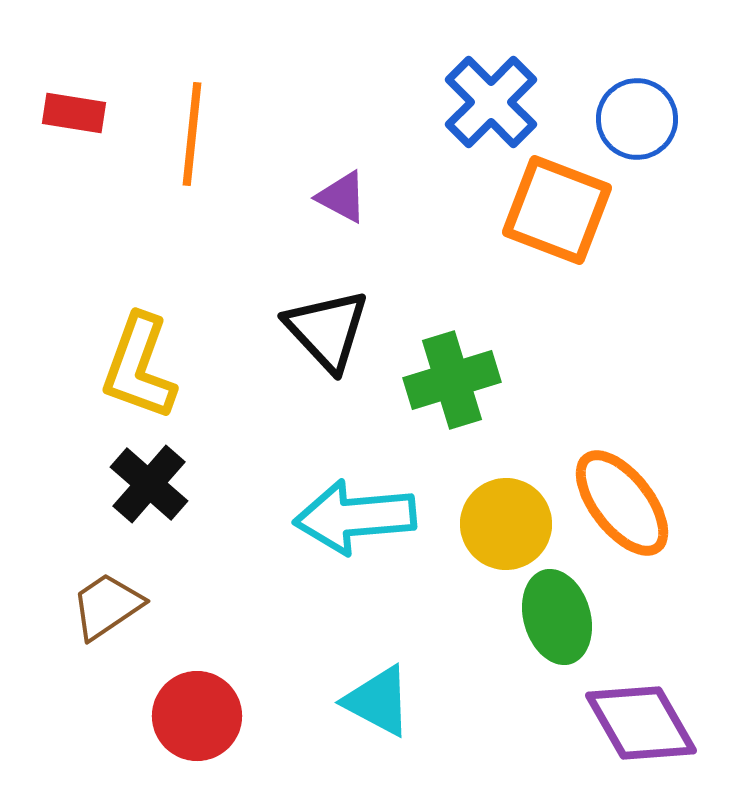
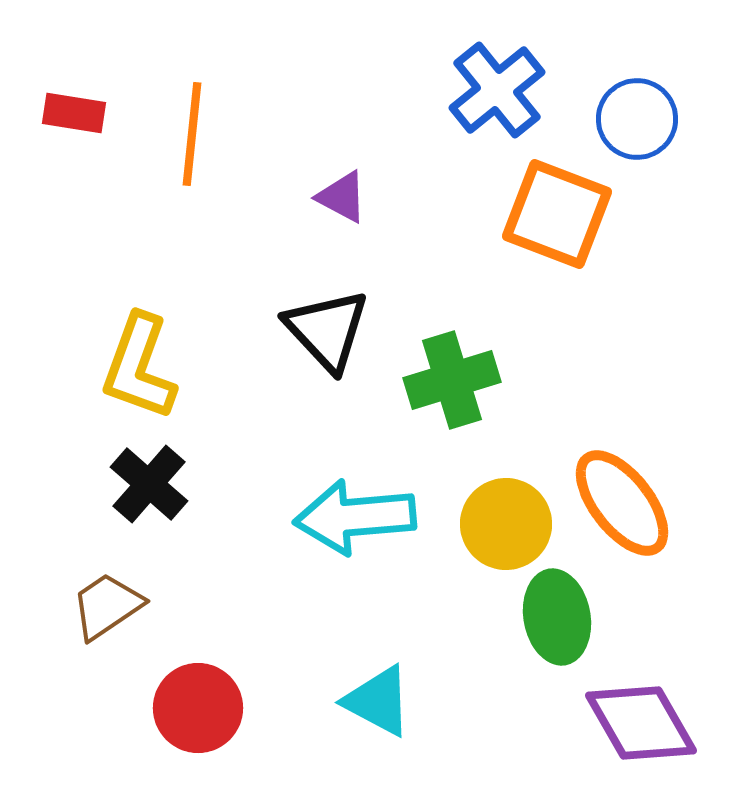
blue cross: moved 6 px right, 12 px up; rotated 6 degrees clockwise
orange square: moved 4 px down
green ellipse: rotated 6 degrees clockwise
red circle: moved 1 px right, 8 px up
